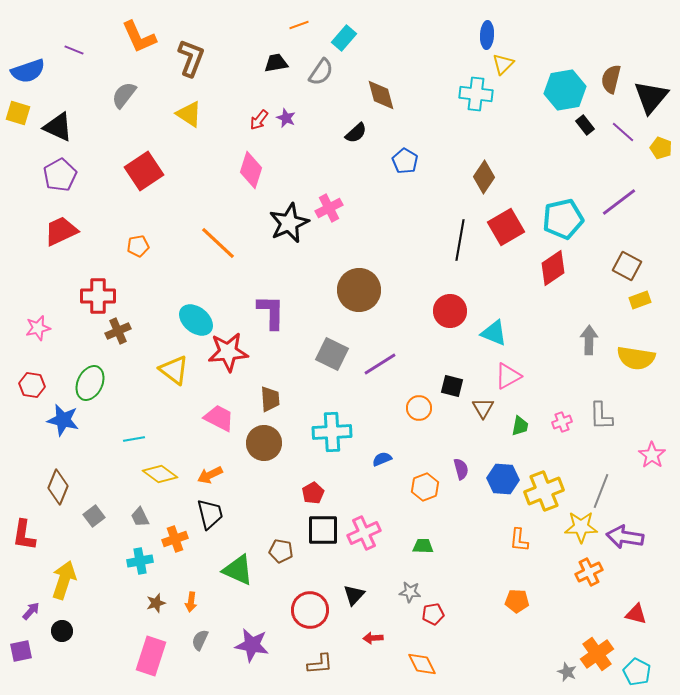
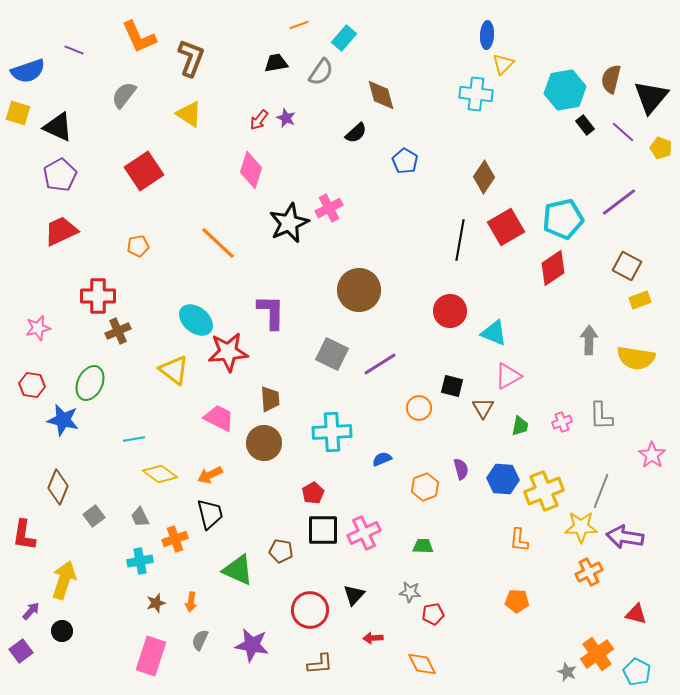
purple square at (21, 651): rotated 25 degrees counterclockwise
